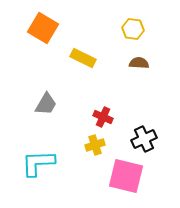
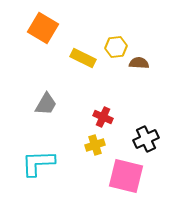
yellow hexagon: moved 17 px left, 18 px down; rotated 15 degrees counterclockwise
black cross: moved 2 px right
